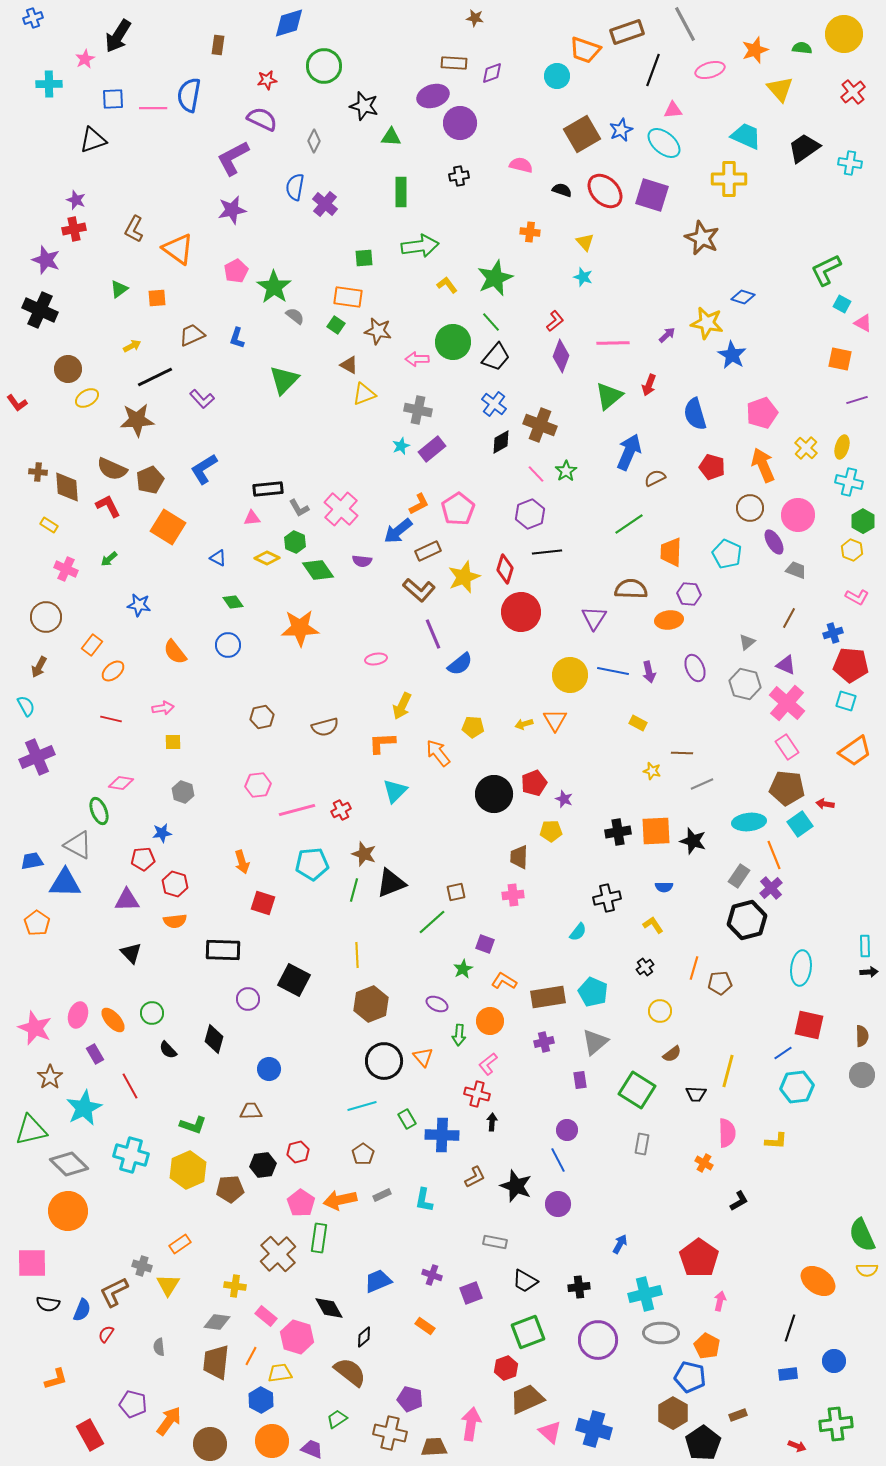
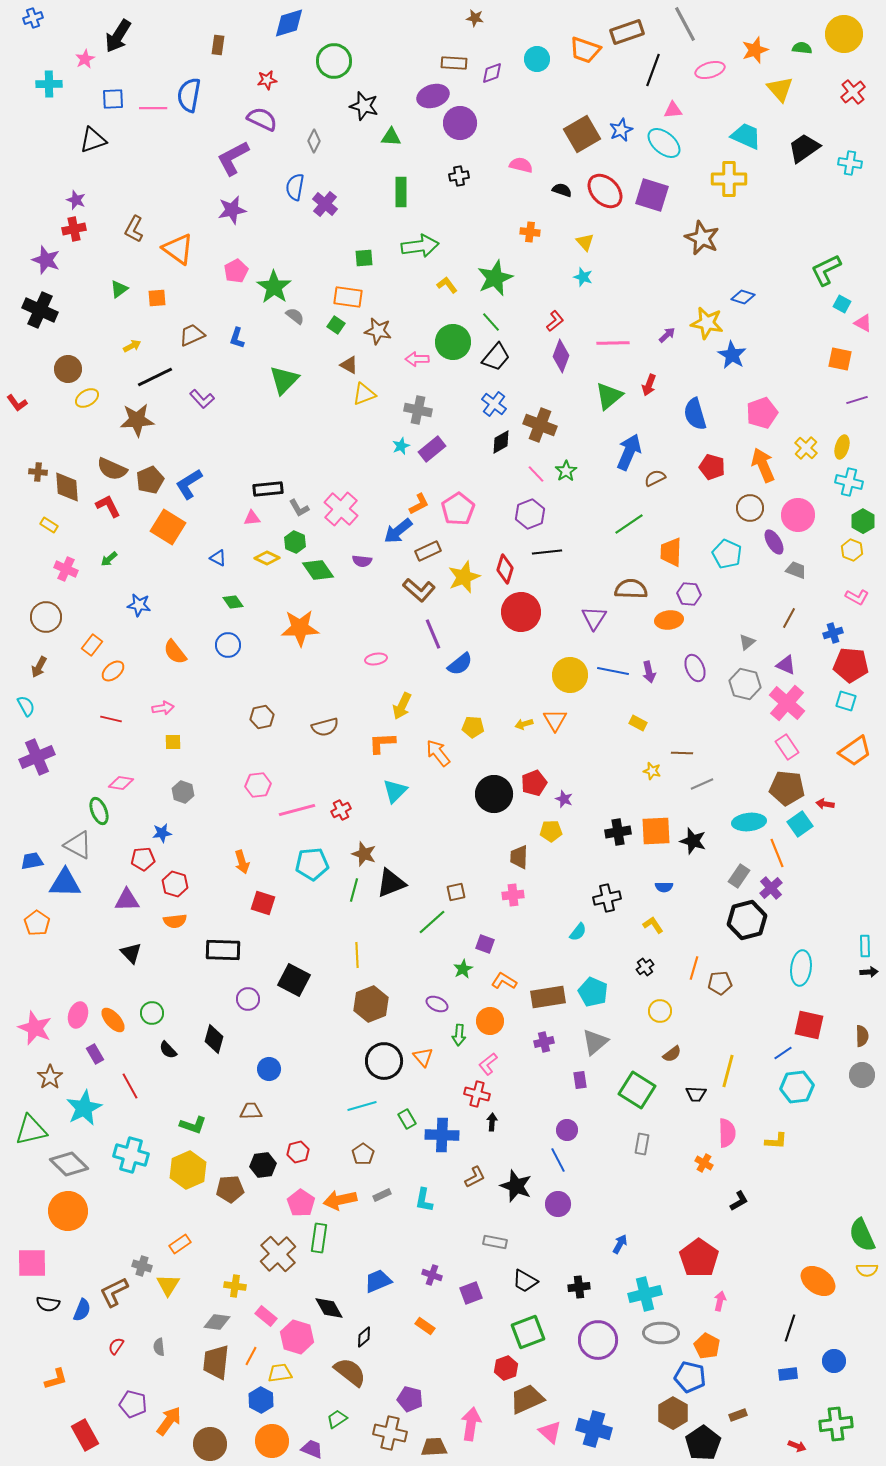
green circle at (324, 66): moved 10 px right, 5 px up
cyan circle at (557, 76): moved 20 px left, 17 px up
blue L-shape at (204, 469): moved 15 px left, 15 px down
orange line at (774, 855): moved 3 px right, 2 px up
red semicircle at (106, 1334): moved 10 px right, 12 px down
red rectangle at (90, 1435): moved 5 px left
